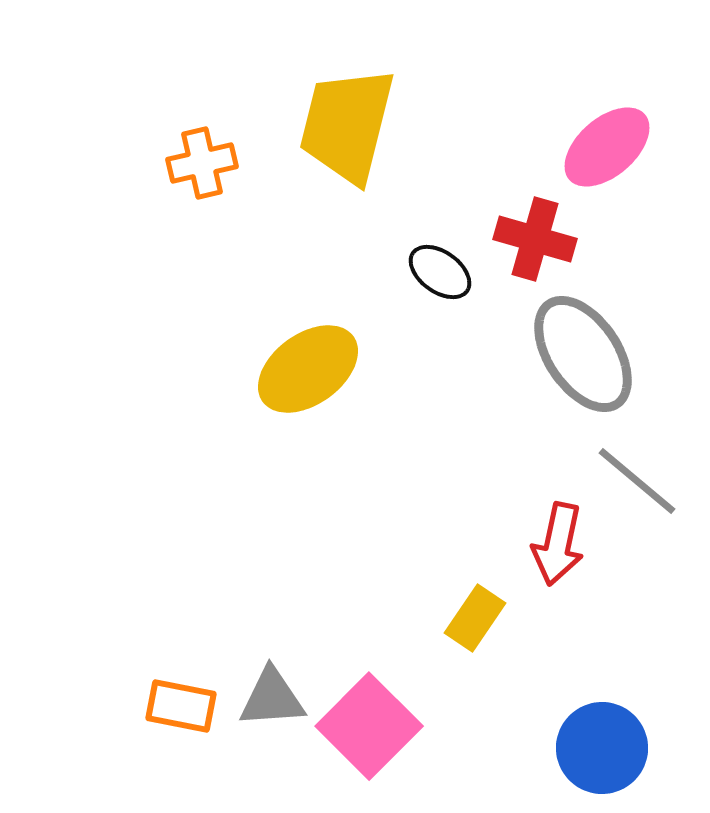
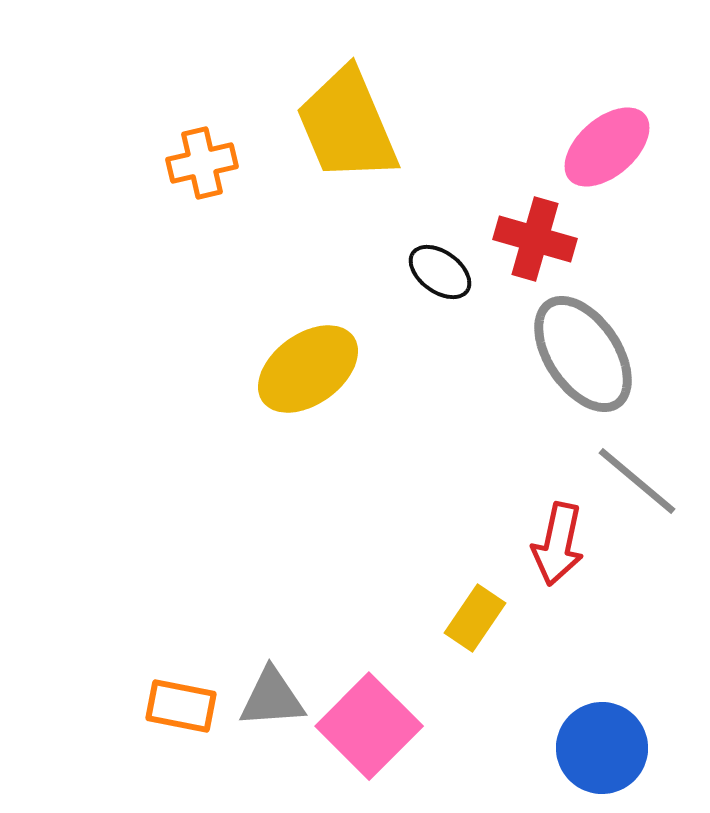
yellow trapezoid: rotated 37 degrees counterclockwise
